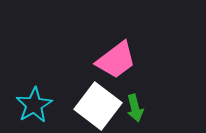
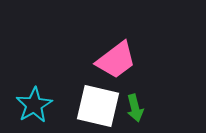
white square: rotated 24 degrees counterclockwise
